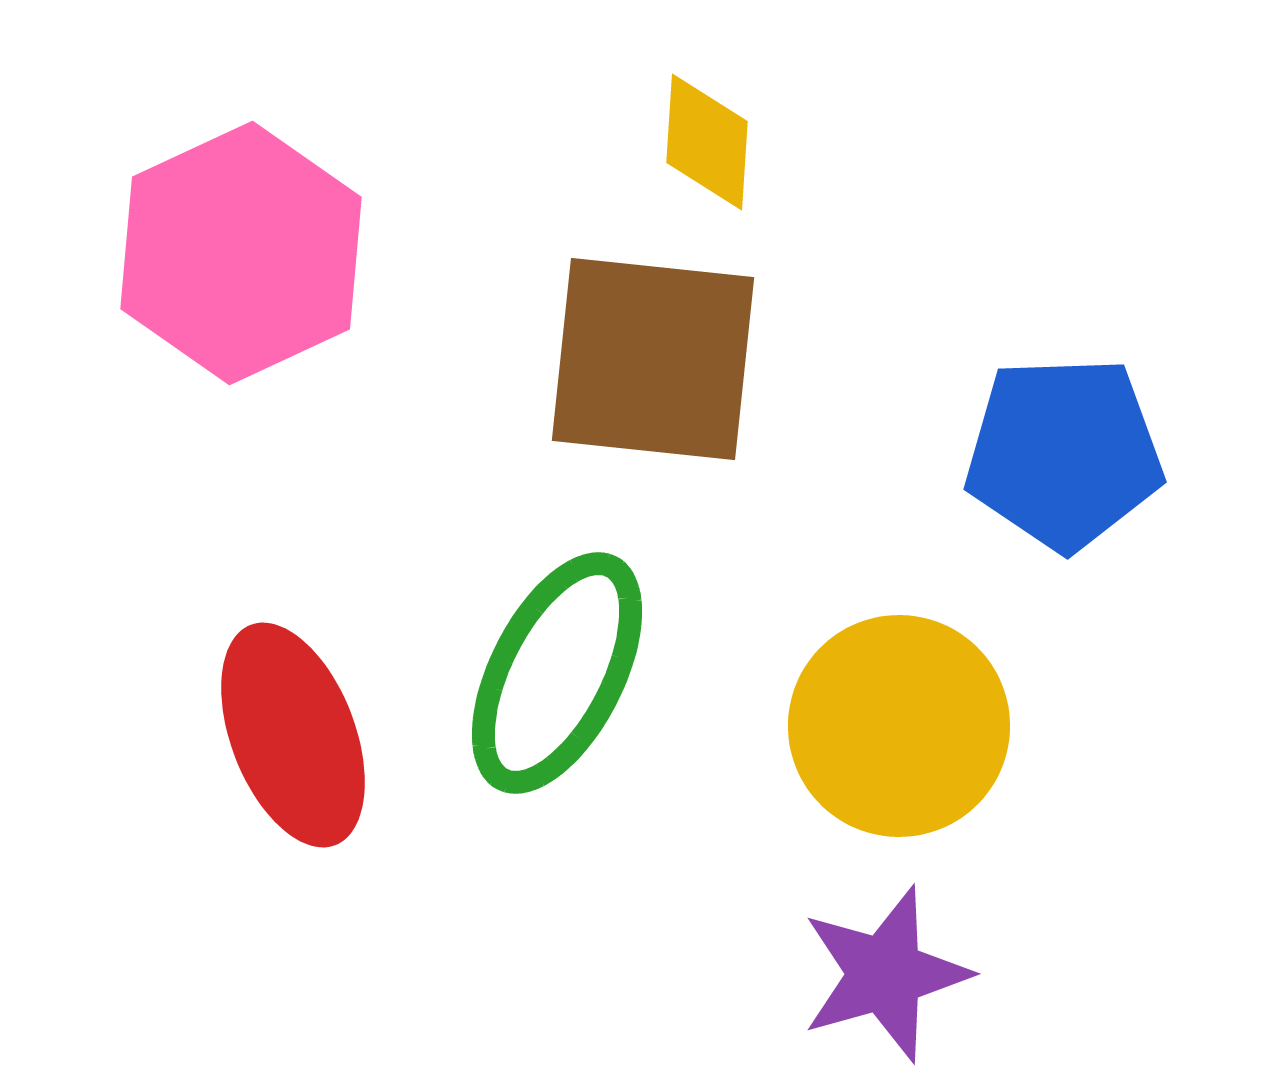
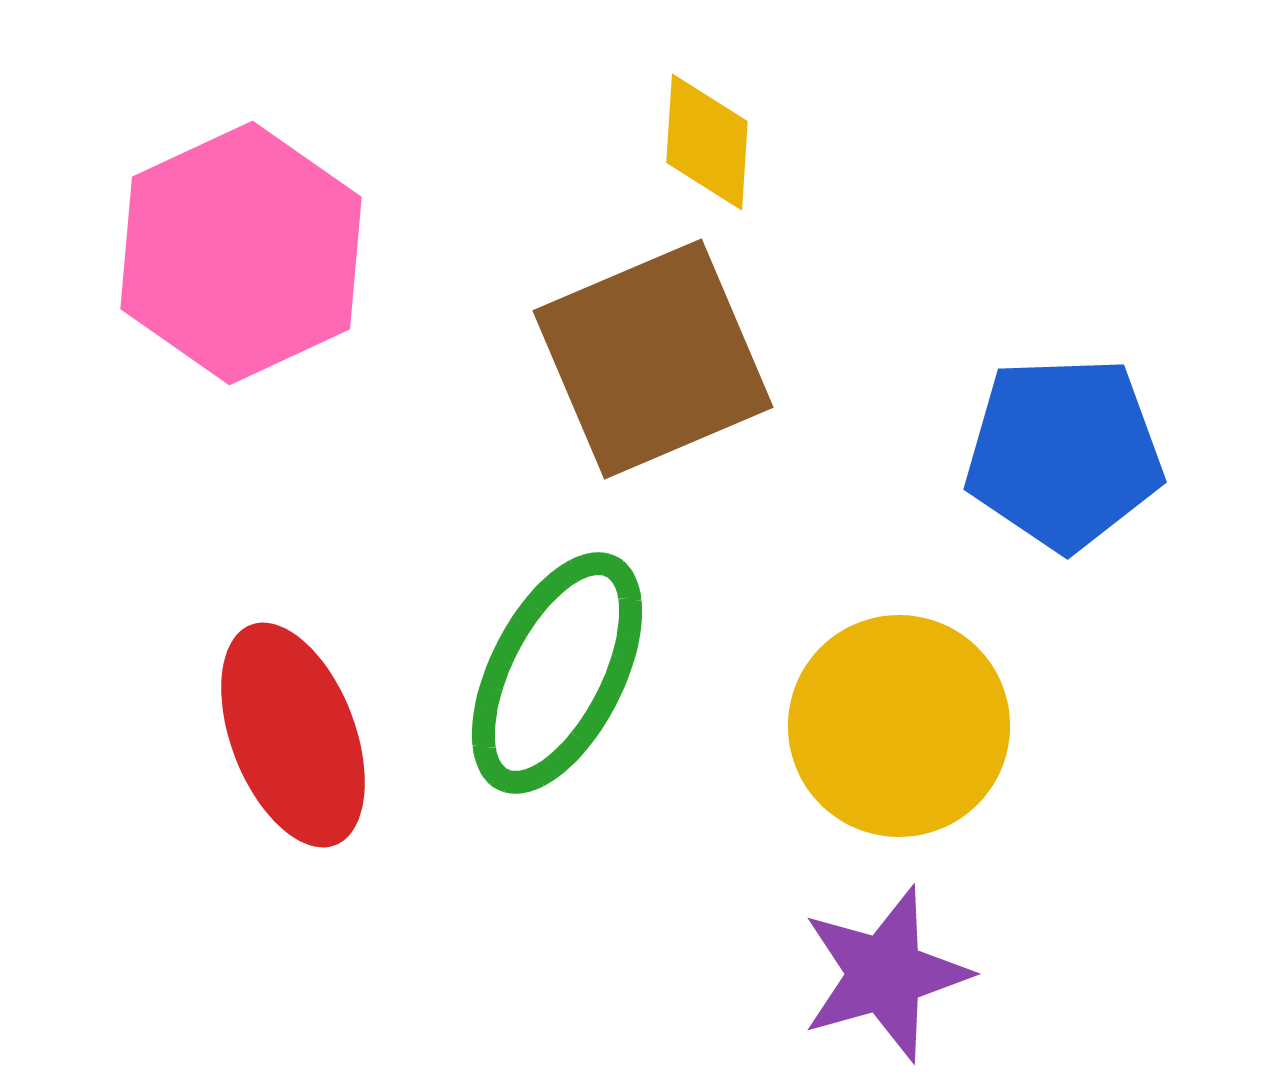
brown square: rotated 29 degrees counterclockwise
